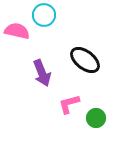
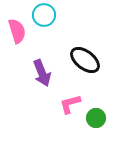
pink semicircle: rotated 60 degrees clockwise
pink L-shape: moved 1 px right
